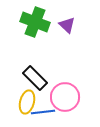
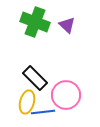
pink circle: moved 1 px right, 2 px up
